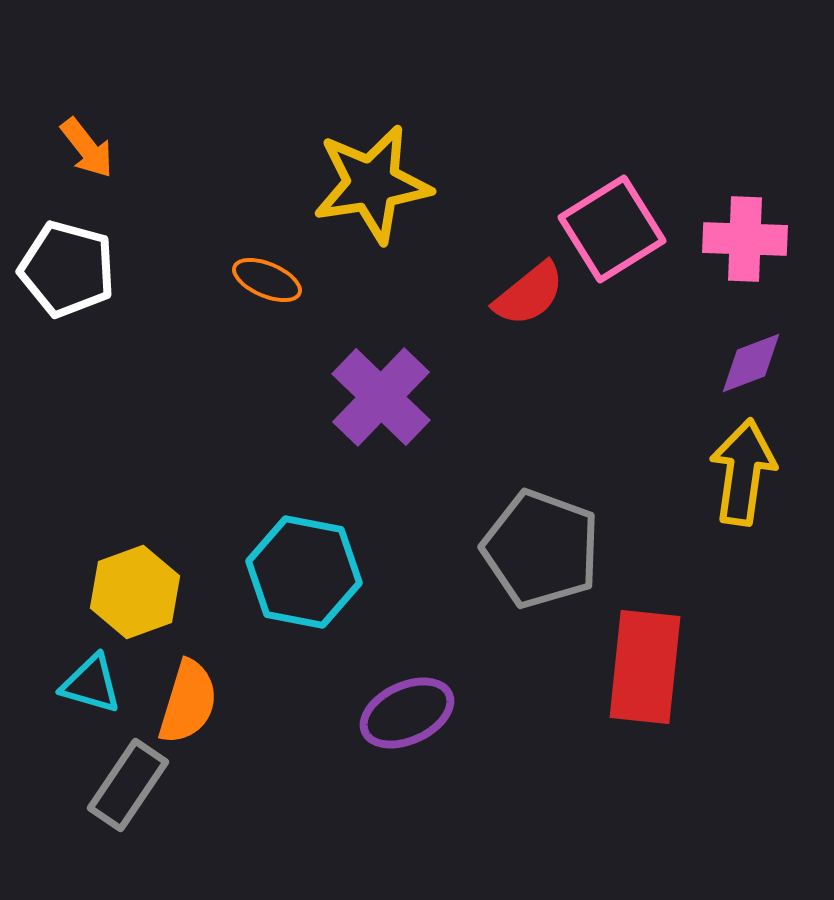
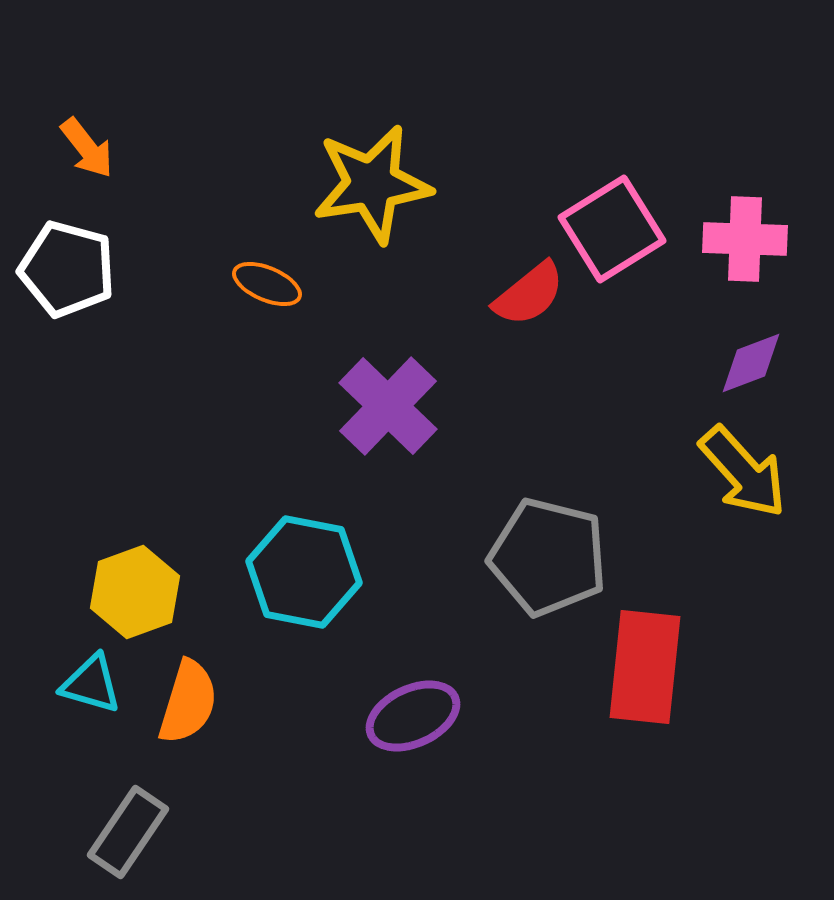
orange ellipse: moved 4 px down
purple cross: moved 7 px right, 9 px down
yellow arrow: rotated 130 degrees clockwise
gray pentagon: moved 7 px right, 8 px down; rotated 6 degrees counterclockwise
purple ellipse: moved 6 px right, 3 px down
gray rectangle: moved 47 px down
